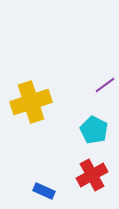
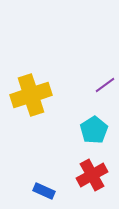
yellow cross: moved 7 px up
cyan pentagon: rotated 12 degrees clockwise
